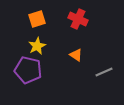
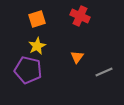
red cross: moved 2 px right, 3 px up
orange triangle: moved 1 px right, 2 px down; rotated 32 degrees clockwise
